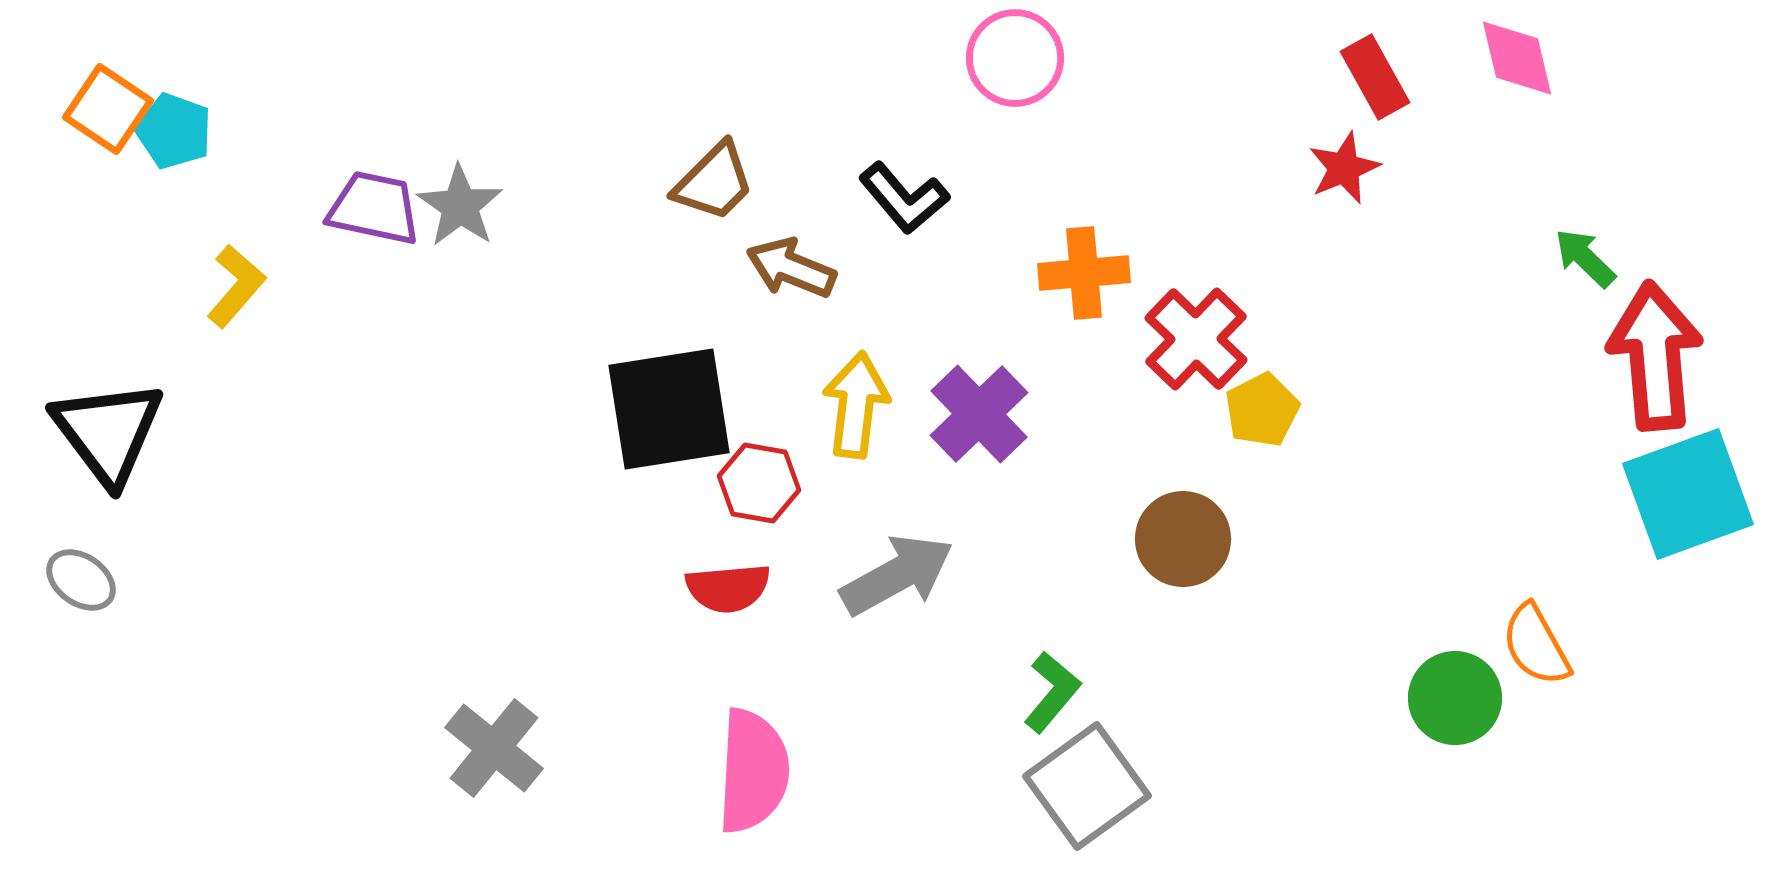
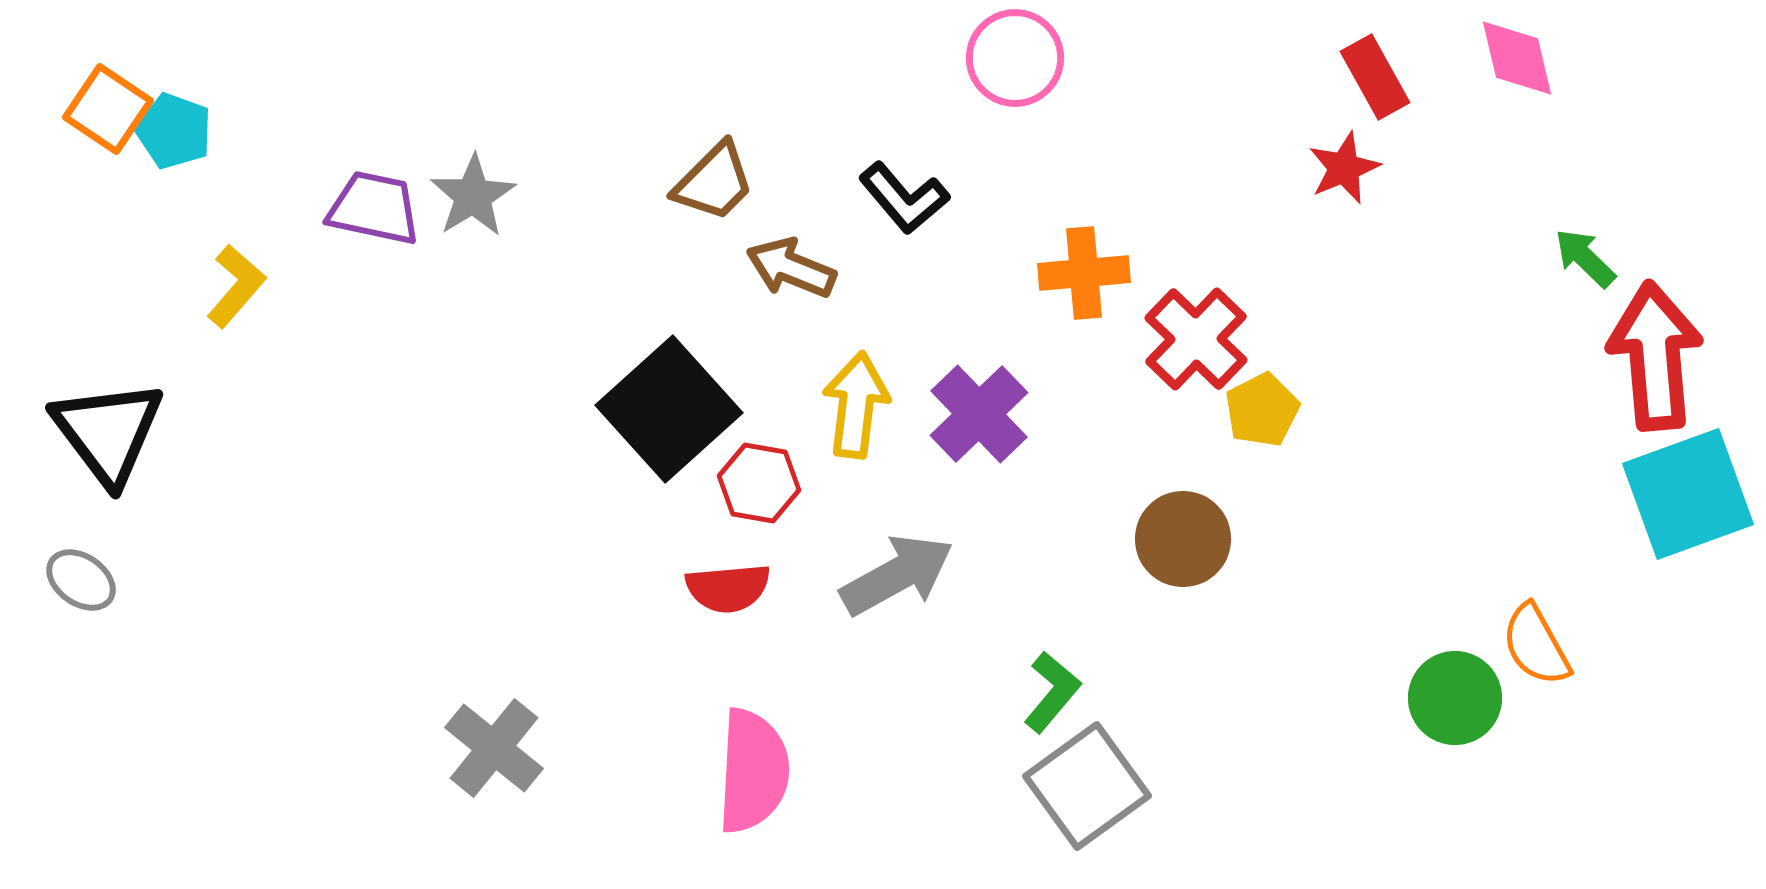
gray star: moved 13 px right, 10 px up; rotated 6 degrees clockwise
black square: rotated 33 degrees counterclockwise
